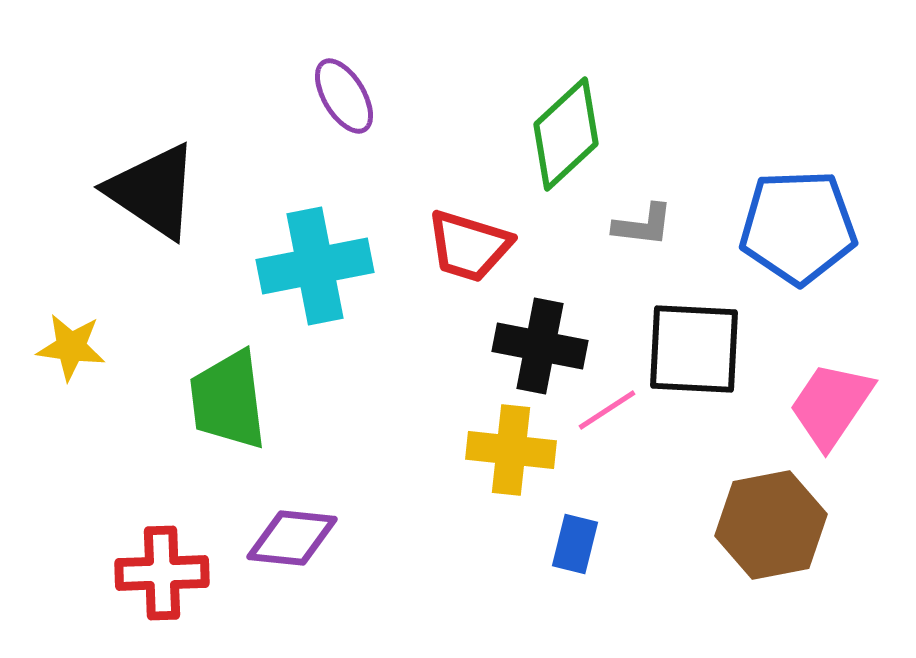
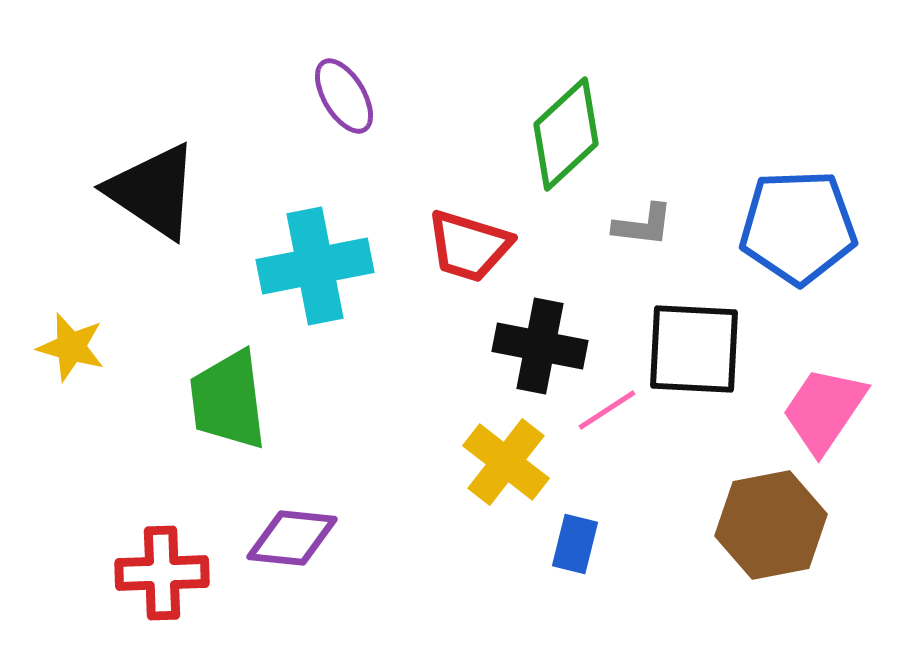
yellow star: rotated 8 degrees clockwise
pink trapezoid: moved 7 px left, 5 px down
yellow cross: moved 5 px left, 12 px down; rotated 32 degrees clockwise
